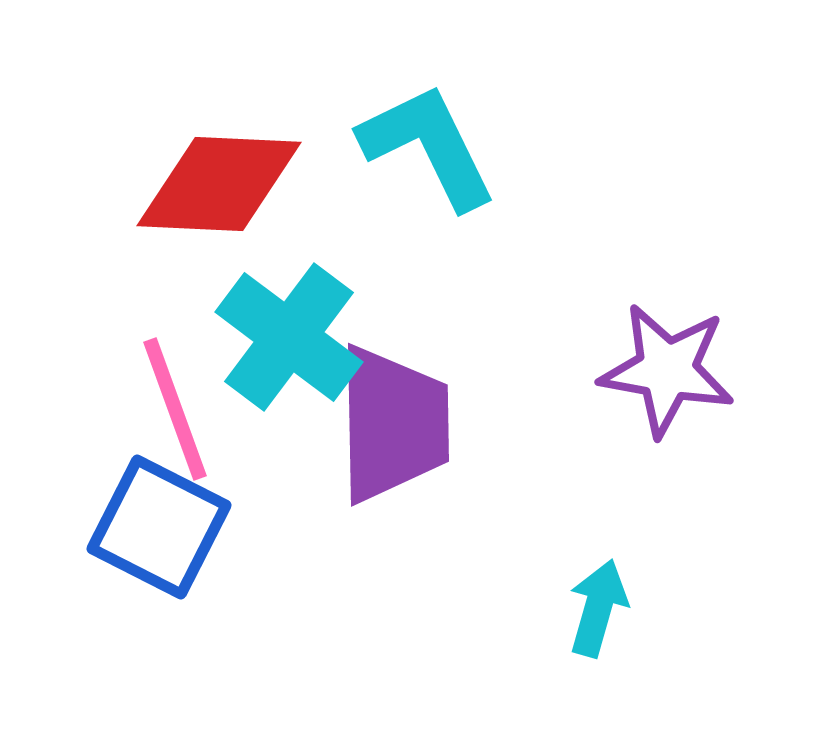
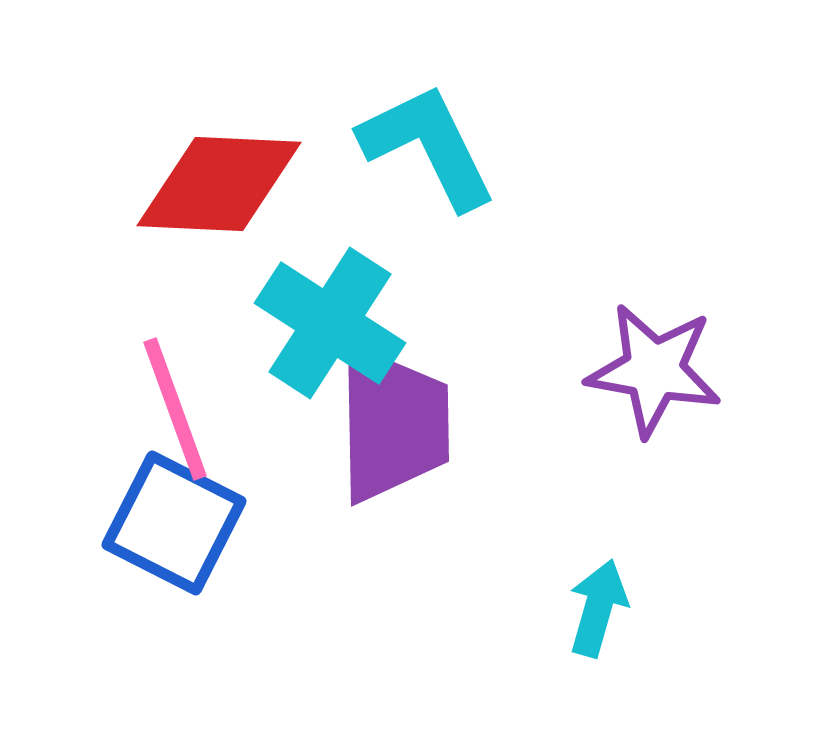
cyan cross: moved 41 px right, 14 px up; rotated 4 degrees counterclockwise
purple star: moved 13 px left
blue square: moved 15 px right, 4 px up
